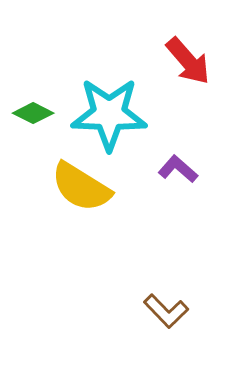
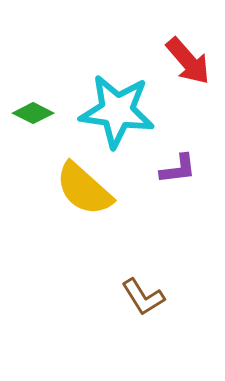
cyan star: moved 8 px right, 3 px up; rotated 6 degrees clockwise
purple L-shape: rotated 132 degrees clockwise
yellow semicircle: moved 3 px right, 2 px down; rotated 10 degrees clockwise
brown L-shape: moved 23 px left, 14 px up; rotated 12 degrees clockwise
